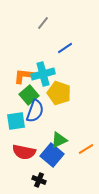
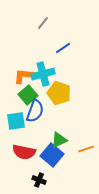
blue line: moved 2 px left
green square: moved 1 px left
orange line: rotated 14 degrees clockwise
